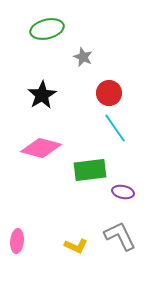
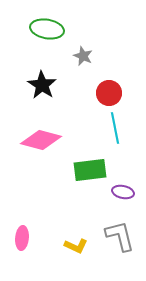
green ellipse: rotated 24 degrees clockwise
gray star: moved 1 px up
black star: moved 10 px up; rotated 8 degrees counterclockwise
cyan line: rotated 24 degrees clockwise
pink diamond: moved 8 px up
gray L-shape: rotated 12 degrees clockwise
pink ellipse: moved 5 px right, 3 px up
